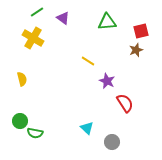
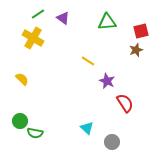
green line: moved 1 px right, 2 px down
yellow semicircle: rotated 32 degrees counterclockwise
